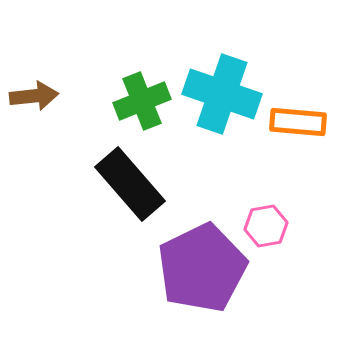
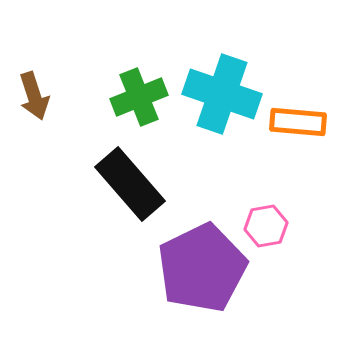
brown arrow: rotated 78 degrees clockwise
green cross: moved 3 px left, 4 px up
